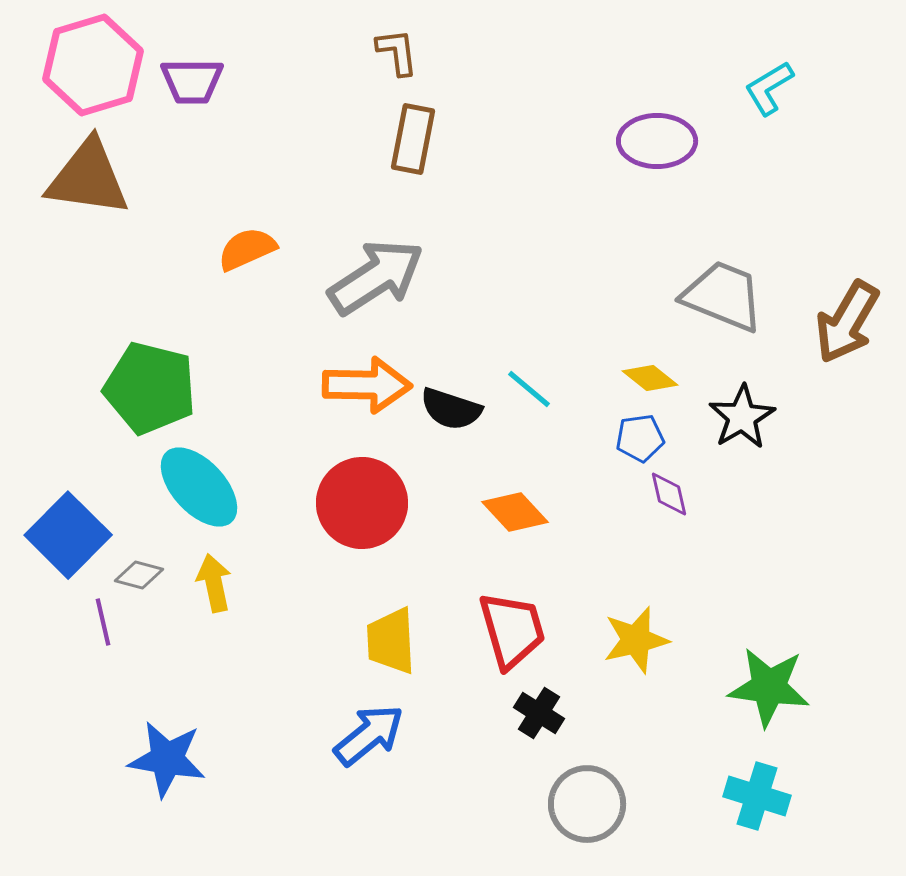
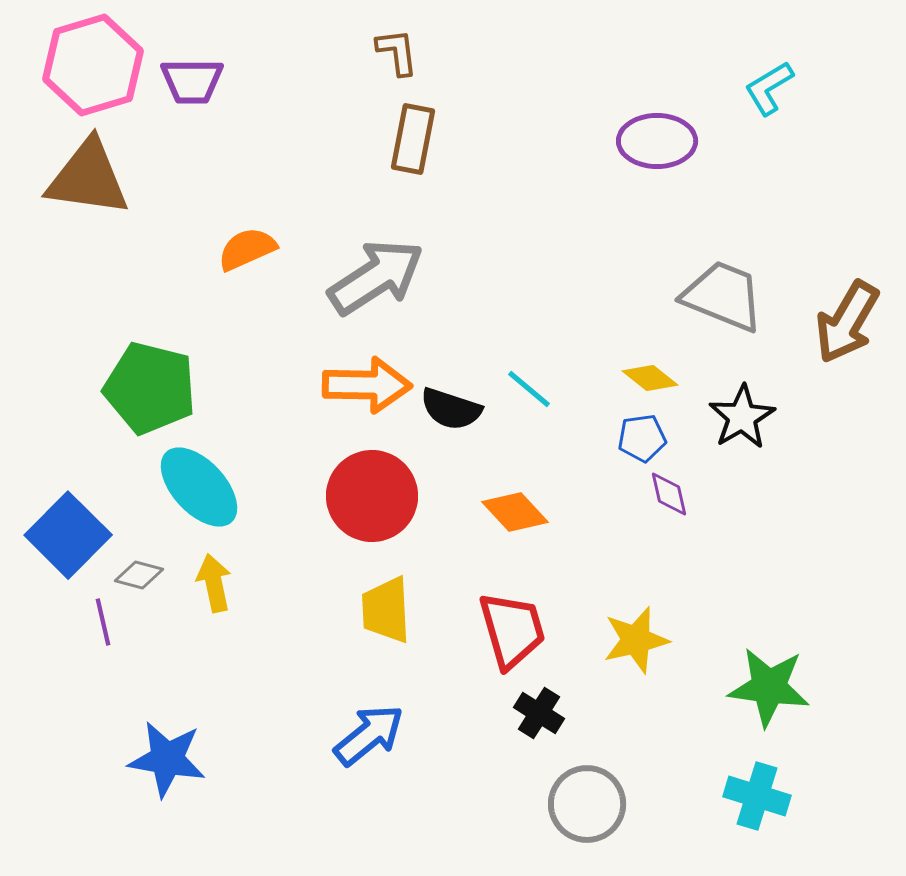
blue pentagon: moved 2 px right
red circle: moved 10 px right, 7 px up
yellow trapezoid: moved 5 px left, 31 px up
